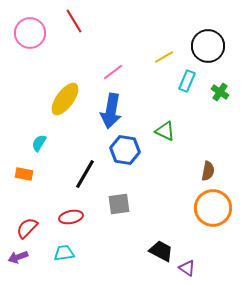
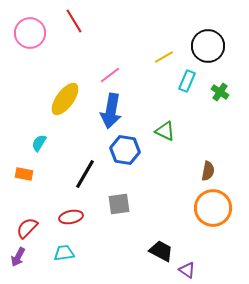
pink line: moved 3 px left, 3 px down
purple arrow: rotated 42 degrees counterclockwise
purple triangle: moved 2 px down
